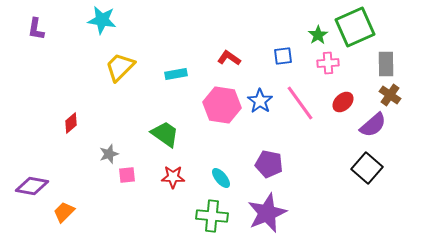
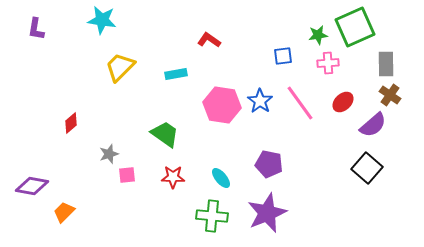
green star: rotated 24 degrees clockwise
red L-shape: moved 20 px left, 18 px up
